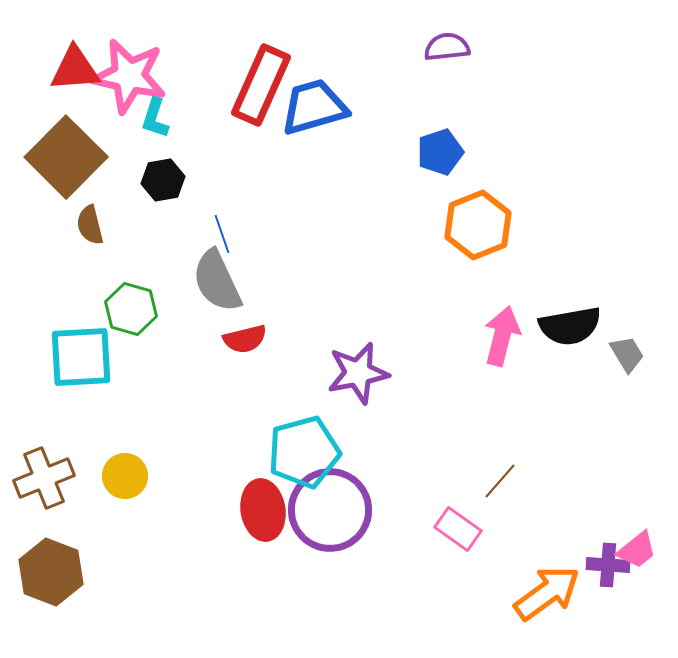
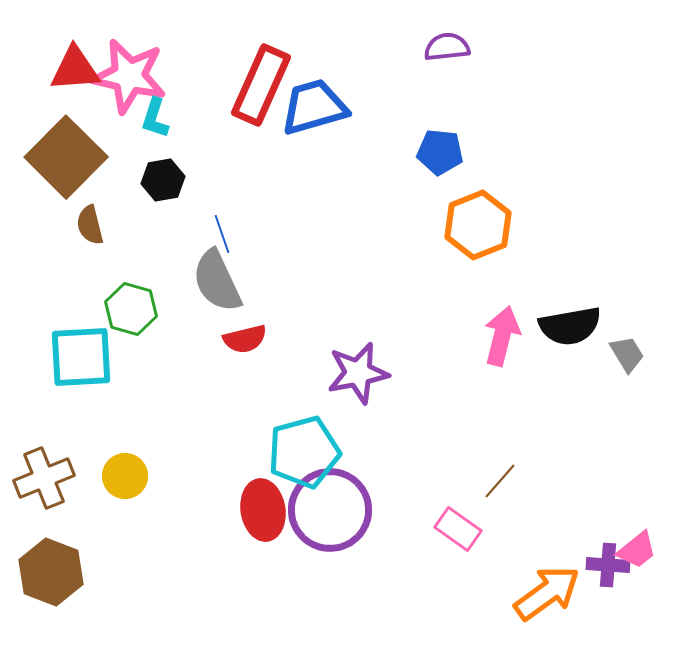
blue pentagon: rotated 24 degrees clockwise
